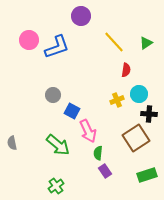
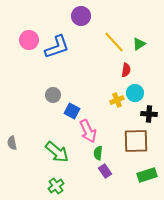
green triangle: moved 7 px left, 1 px down
cyan circle: moved 4 px left, 1 px up
brown square: moved 3 px down; rotated 32 degrees clockwise
green arrow: moved 1 px left, 7 px down
